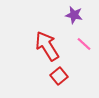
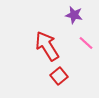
pink line: moved 2 px right, 1 px up
